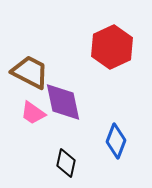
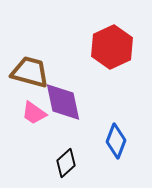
brown trapezoid: rotated 12 degrees counterclockwise
pink trapezoid: moved 1 px right
black diamond: rotated 36 degrees clockwise
